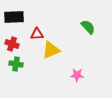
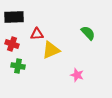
green semicircle: moved 6 px down
green cross: moved 2 px right, 2 px down
pink star: rotated 16 degrees clockwise
